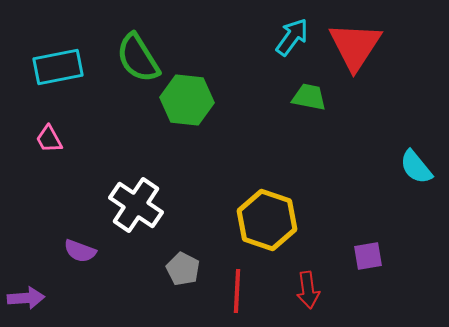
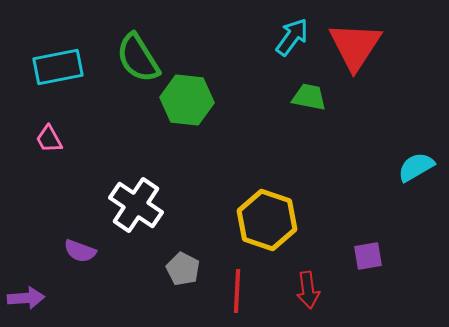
cyan semicircle: rotated 99 degrees clockwise
